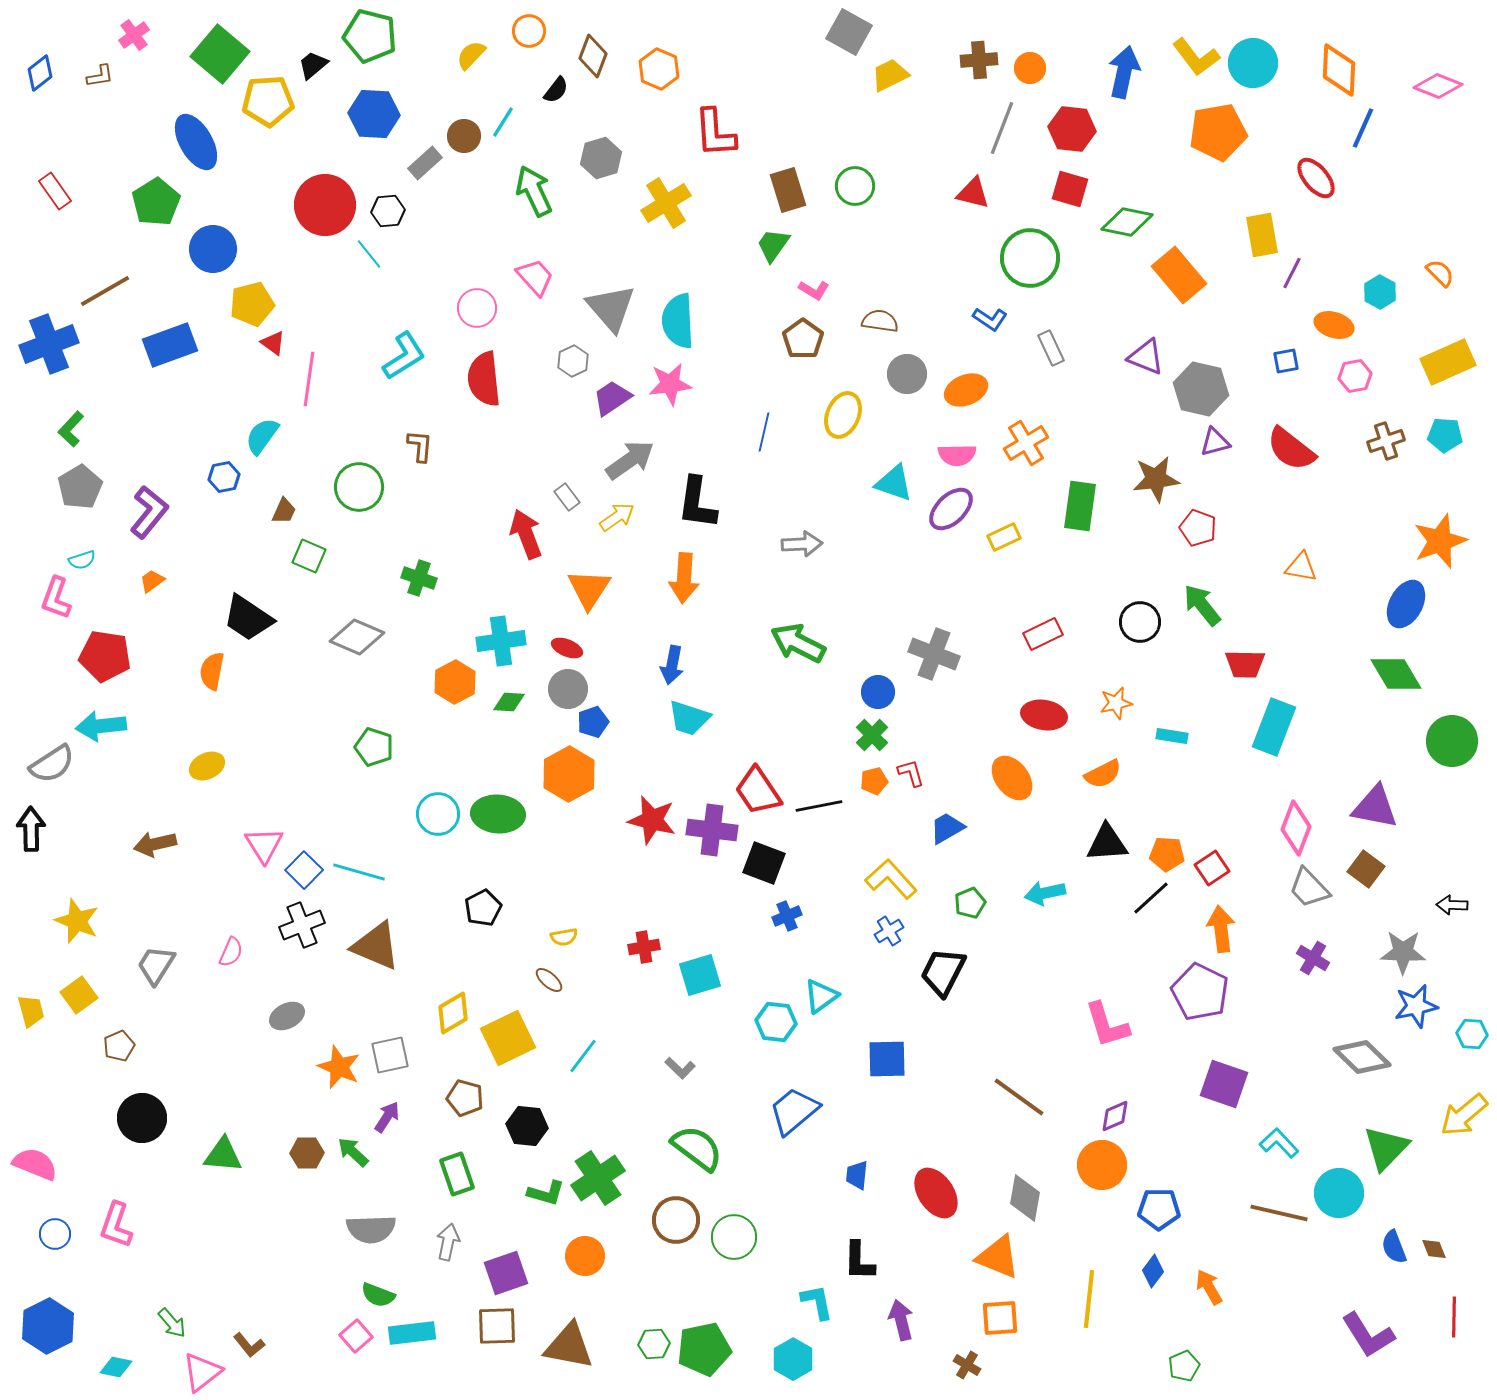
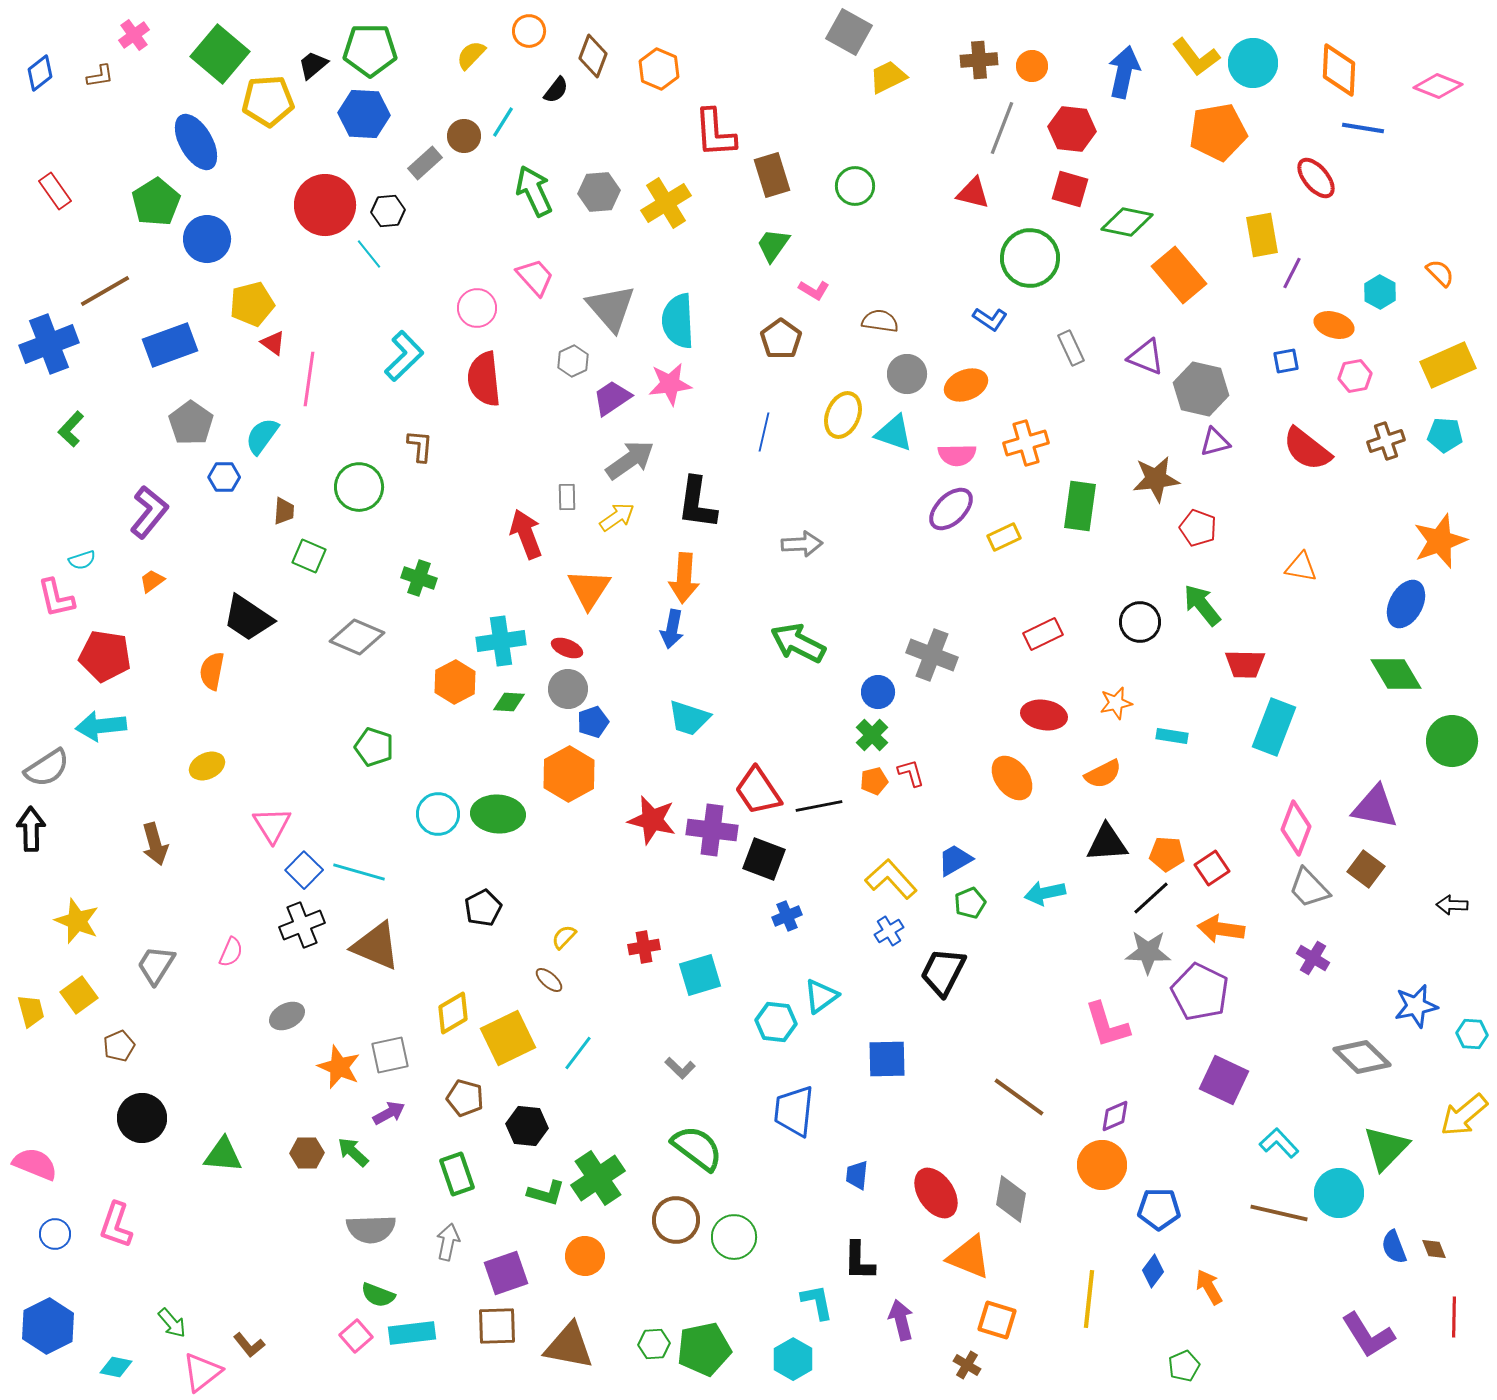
green pentagon at (370, 36): moved 14 px down; rotated 14 degrees counterclockwise
orange circle at (1030, 68): moved 2 px right, 2 px up
yellow trapezoid at (890, 75): moved 2 px left, 2 px down
blue hexagon at (374, 114): moved 10 px left
blue line at (1363, 128): rotated 75 degrees clockwise
gray hexagon at (601, 158): moved 2 px left, 34 px down; rotated 12 degrees clockwise
brown rectangle at (788, 190): moved 16 px left, 15 px up
blue circle at (213, 249): moved 6 px left, 10 px up
brown pentagon at (803, 339): moved 22 px left
gray rectangle at (1051, 348): moved 20 px right
cyan L-shape at (404, 356): rotated 12 degrees counterclockwise
yellow rectangle at (1448, 362): moved 3 px down
orange ellipse at (966, 390): moved 5 px up
orange cross at (1026, 443): rotated 15 degrees clockwise
red semicircle at (1291, 449): moved 16 px right
blue hexagon at (224, 477): rotated 12 degrees clockwise
cyan triangle at (894, 483): moved 50 px up
gray pentagon at (80, 487): moved 111 px right, 64 px up; rotated 6 degrees counterclockwise
gray rectangle at (567, 497): rotated 36 degrees clockwise
brown trapezoid at (284, 511): rotated 20 degrees counterclockwise
pink L-shape at (56, 598): rotated 33 degrees counterclockwise
gray cross at (934, 654): moved 2 px left, 1 px down
blue arrow at (672, 665): moved 36 px up
gray semicircle at (52, 764): moved 5 px left, 4 px down
blue trapezoid at (947, 828): moved 8 px right, 32 px down
brown arrow at (155, 844): rotated 93 degrees counterclockwise
pink triangle at (264, 845): moved 8 px right, 20 px up
black square at (764, 863): moved 4 px up
orange arrow at (1221, 929): rotated 75 degrees counterclockwise
yellow semicircle at (564, 937): rotated 144 degrees clockwise
gray star at (1403, 952): moved 255 px left
cyan line at (583, 1056): moved 5 px left, 3 px up
purple square at (1224, 1084): moved 4 px up; rotated 6 degrees clockwise
blue trapezoid at (794, 1111): rotated 44 degrees counterclockwise
purple arrow at (387, 1117): moved 2 px right, 4 px up; rotated 28 degrees clockwise
gray diamond at (1025, 1198): moved 14 px left, 1 px down
orange triangle at (998, 1257): moved 29 px left
orange square at (1000, 1318): moved 3 px left, 2 px down; rotated 21 degrees clockwise
